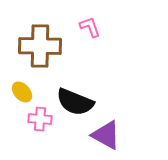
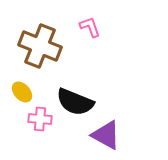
brown cross: rotated 21 degrees clockwise
